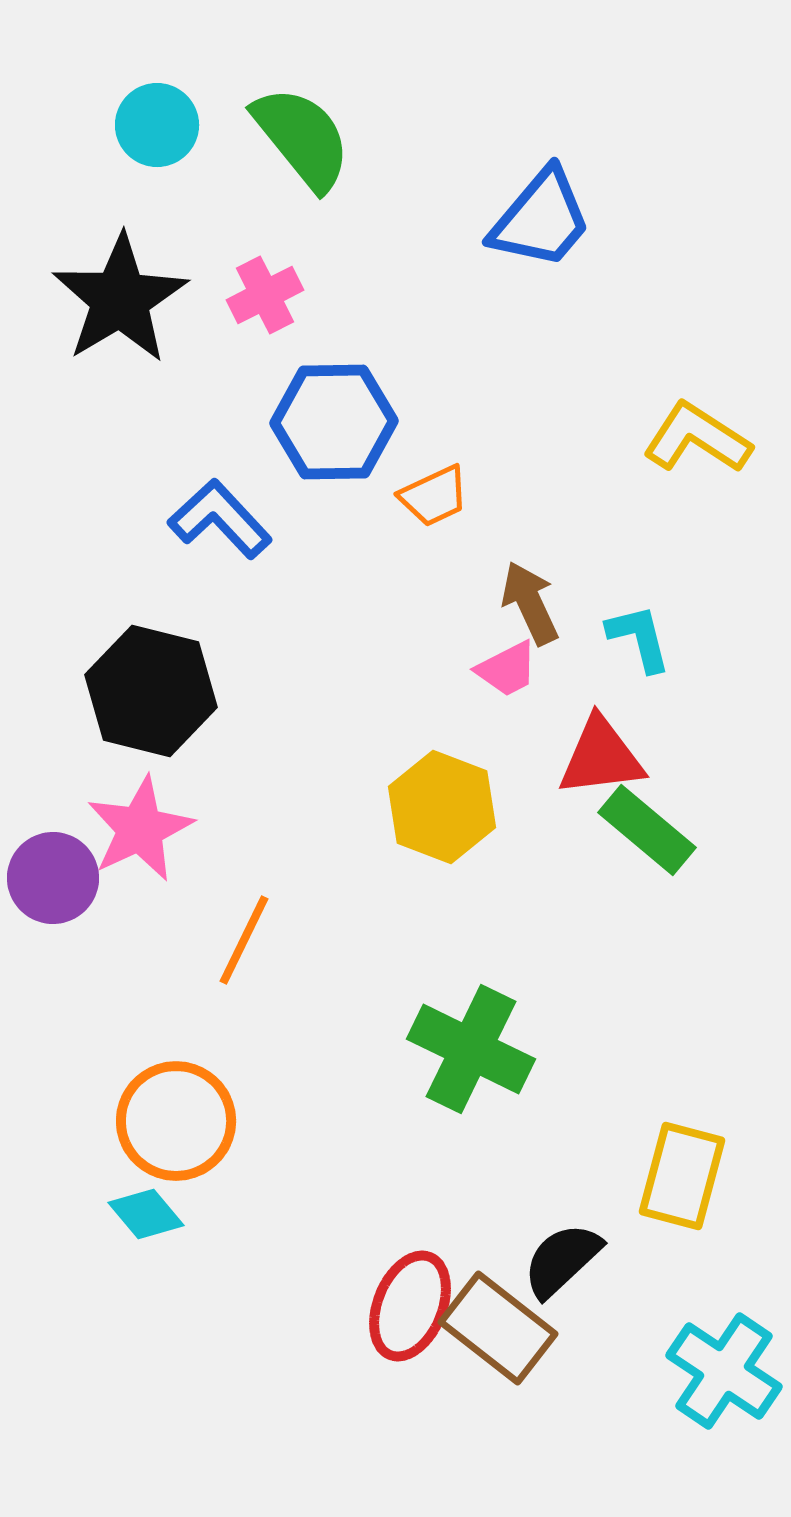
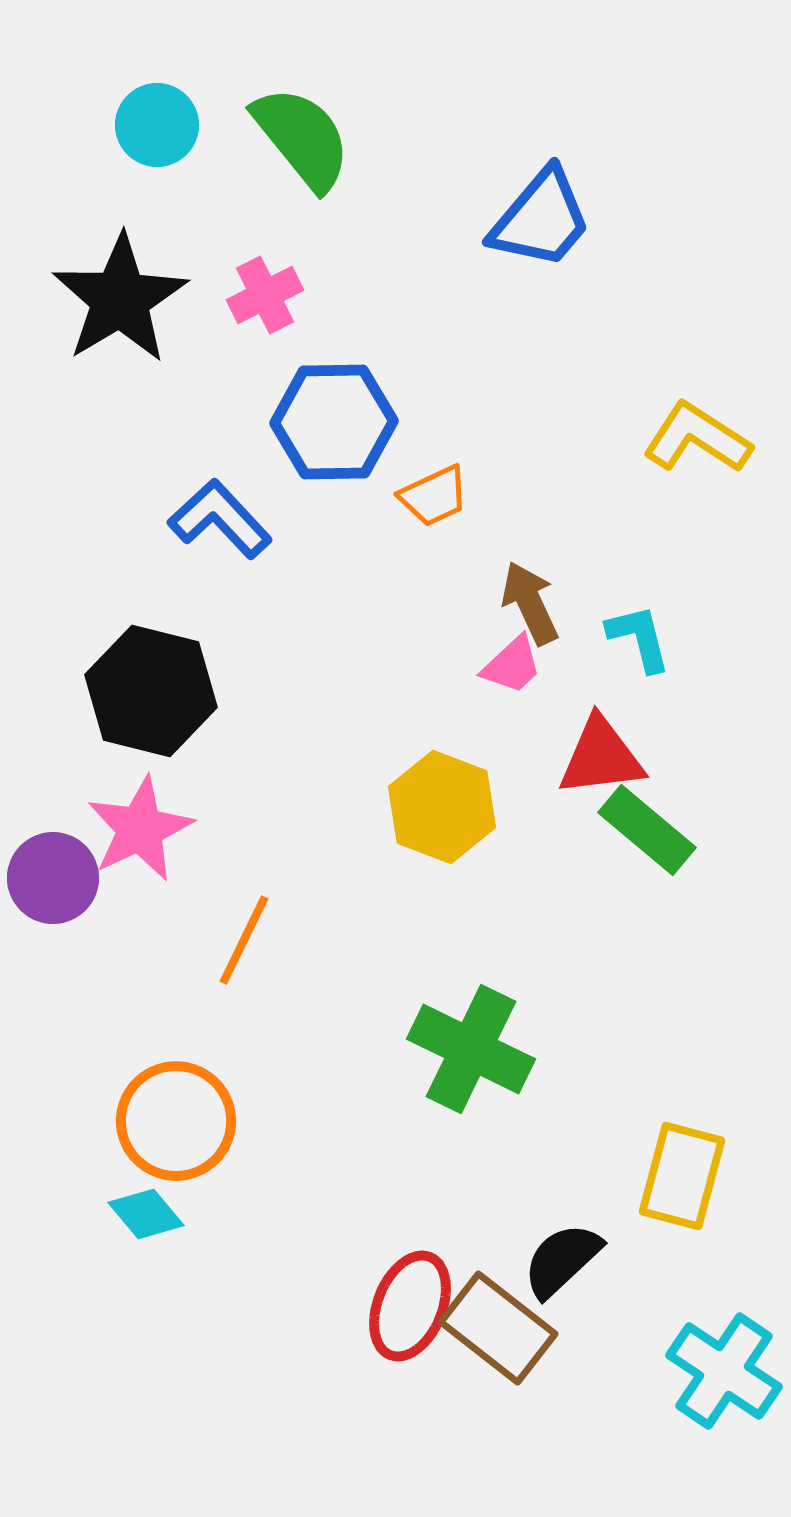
pink trapezoid: moved 5 px right, 4 px up; rotated 16 degrees counterclockwise
